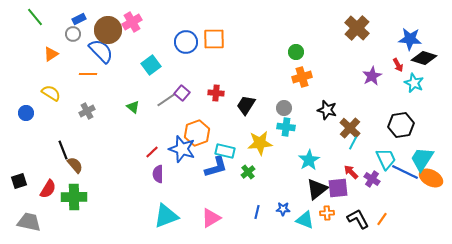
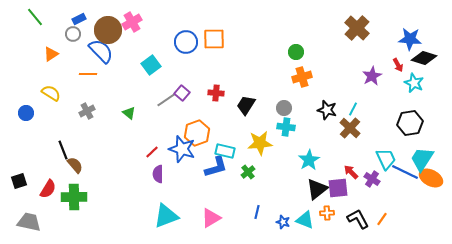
green triangle at (133, 107): moved 4 px left, 6 px down
black hexagon at (401, 125): moved 9 px right, 2 px up
cyan line at (353, 143): moved 34 px up
blue star at (283, 209): moved 13 px down; rotated 16 degrees clockwise
